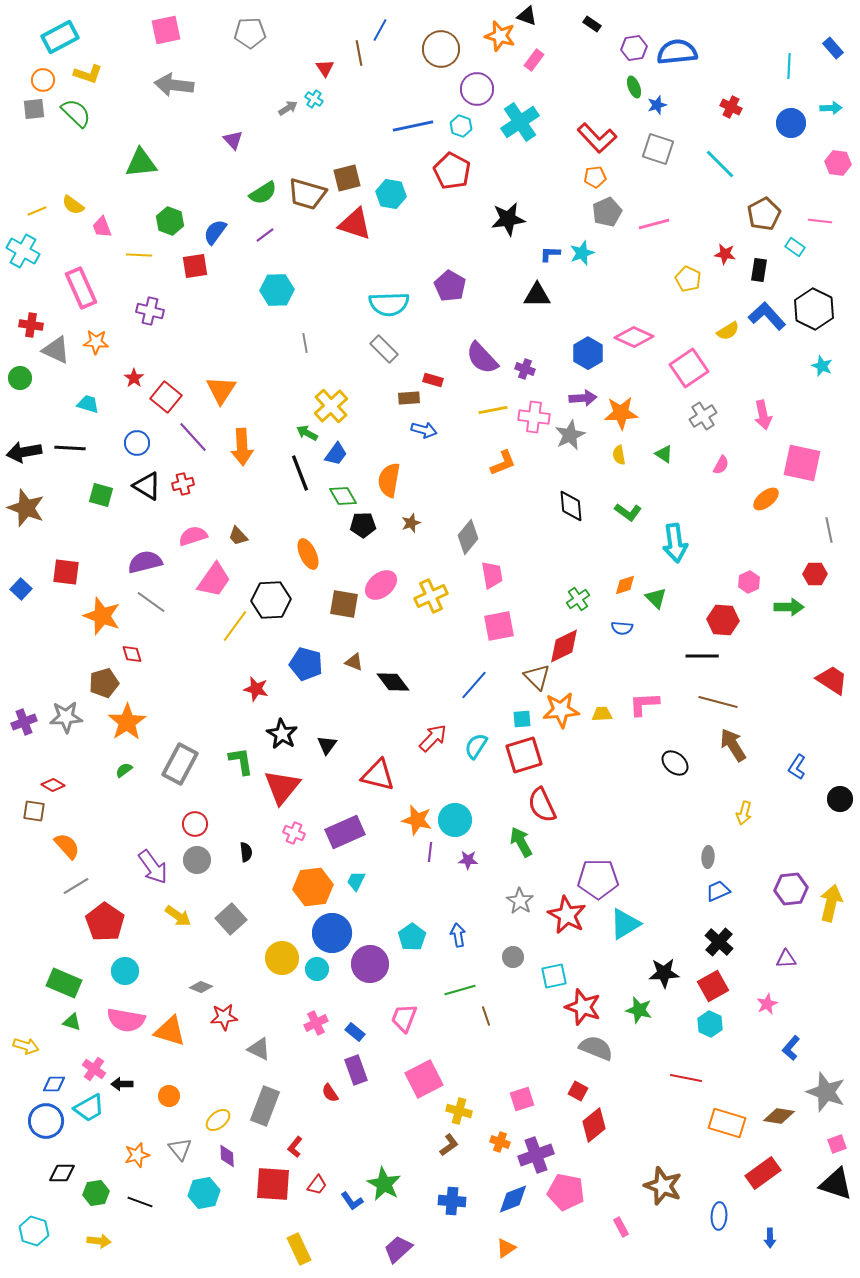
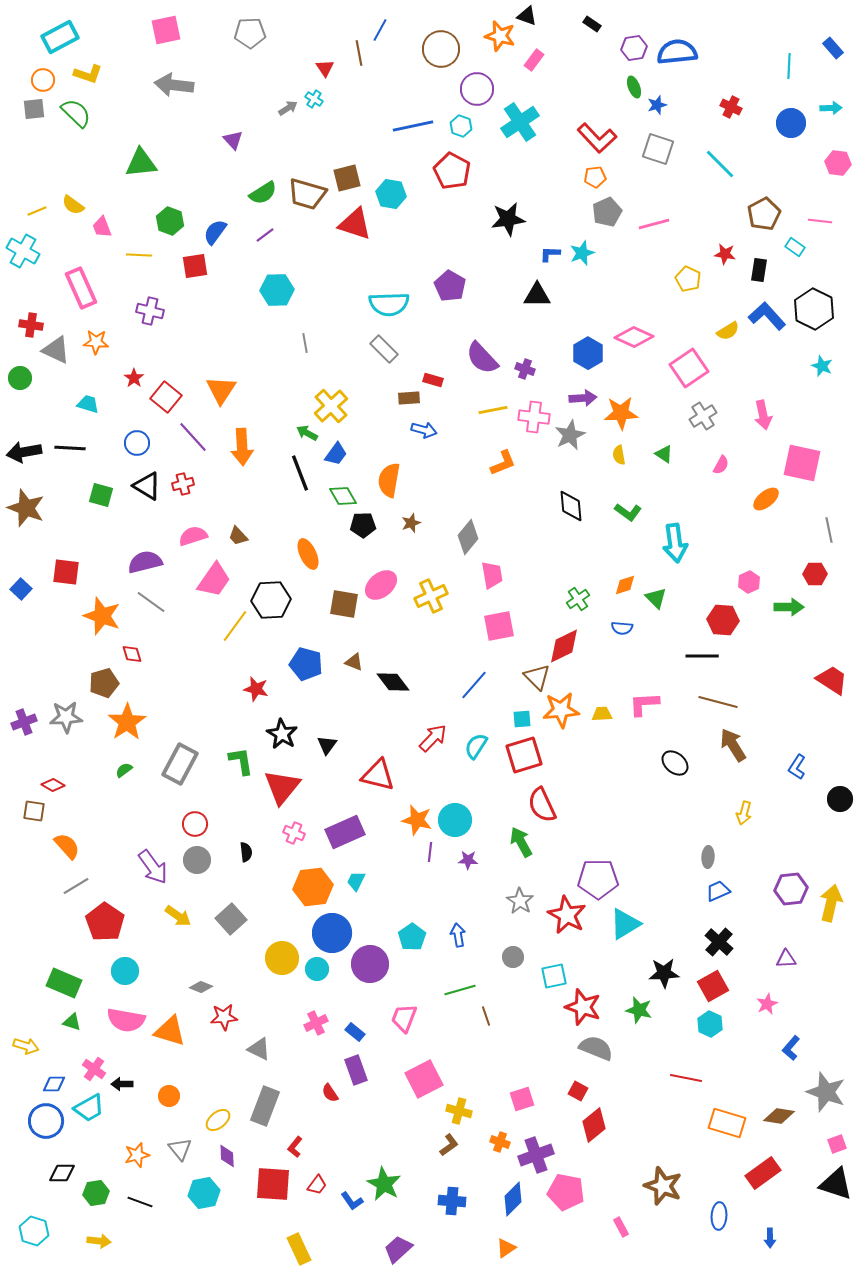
blue diamond at (513, 1199): rotated 24 degrees counterclockwise
